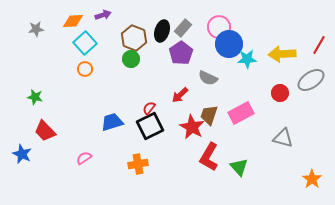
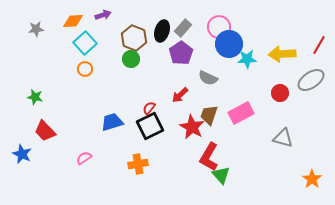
green triangle: moved 18 px left, 8 px down
